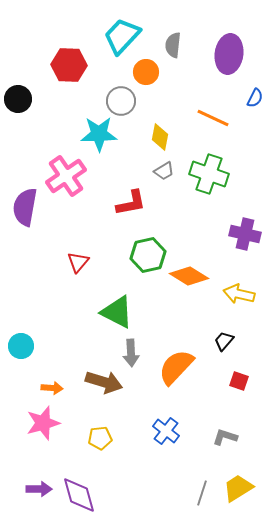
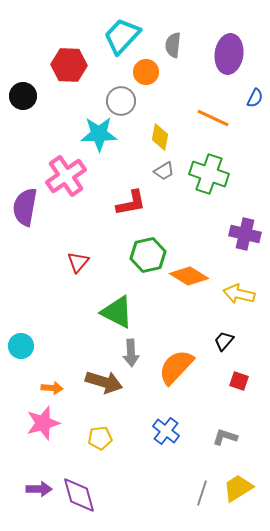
black circle: moved 5 px right, 3 px up
